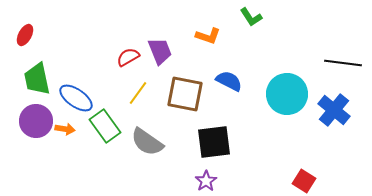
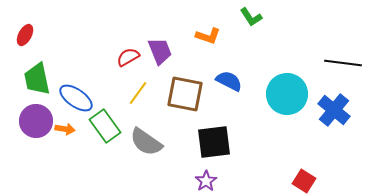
gray semicircle: moved 1 px left
